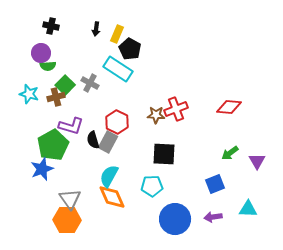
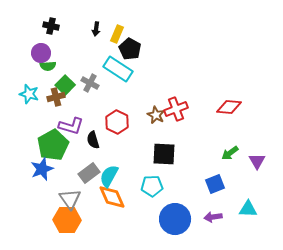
brown star: rotated 24 degrees clockwise
gray rectangle: moved 19 px left, 31 px down; rotated 25 degrees clockwise
